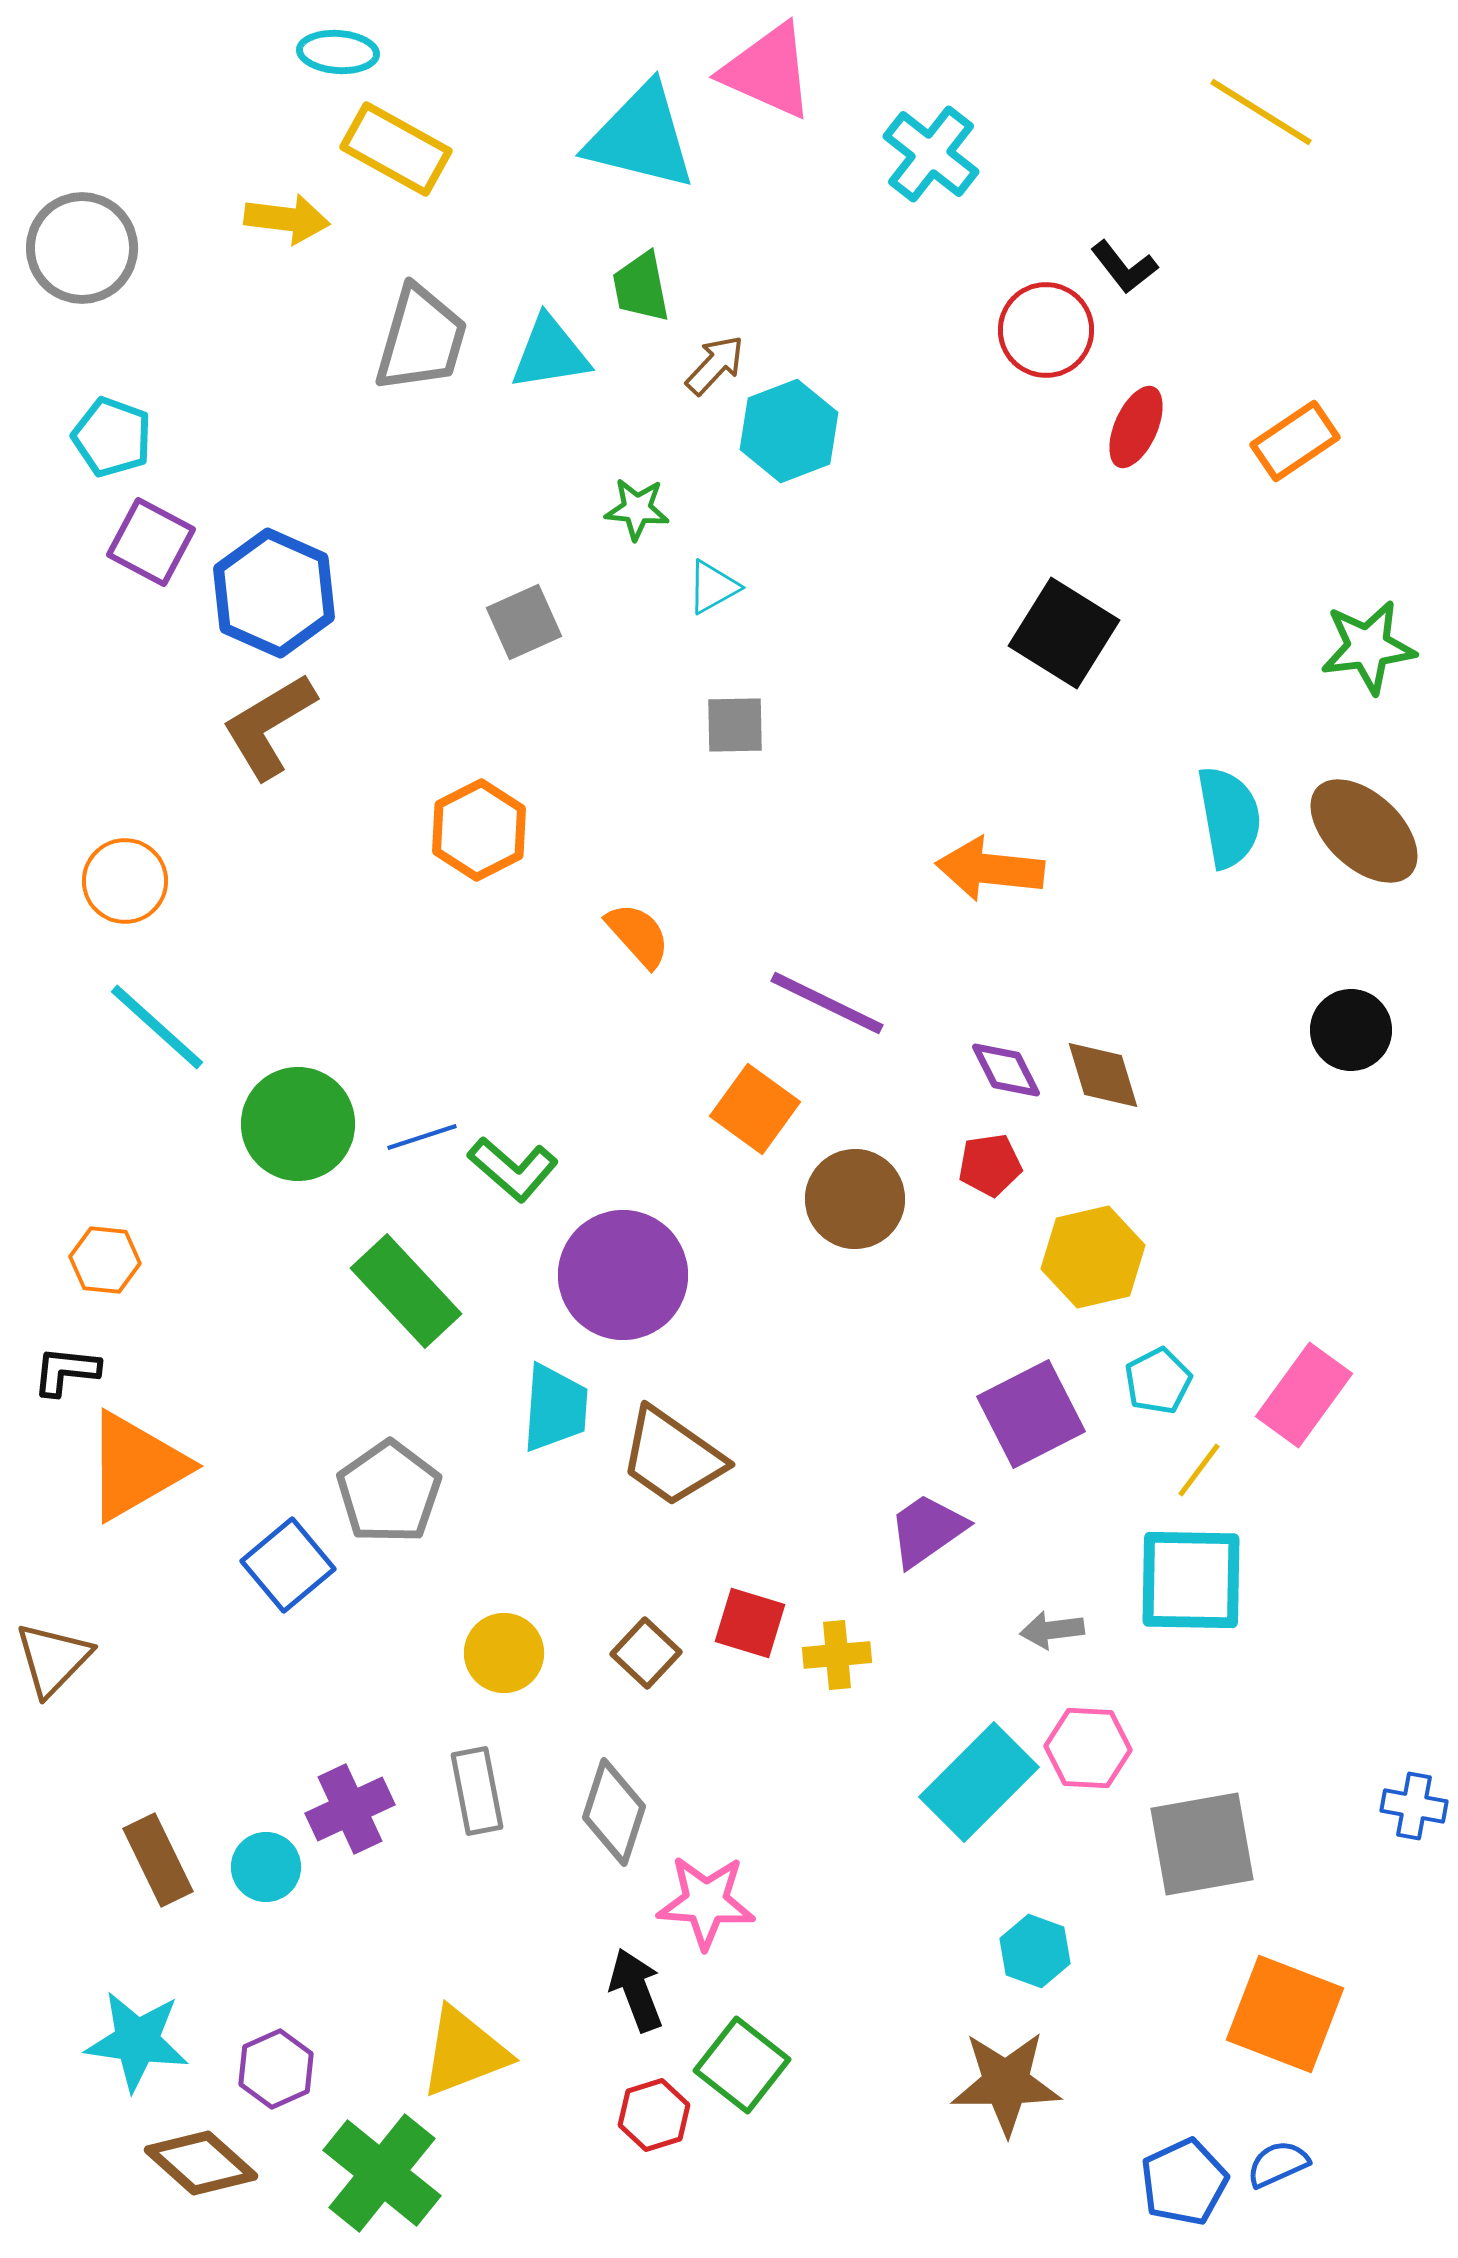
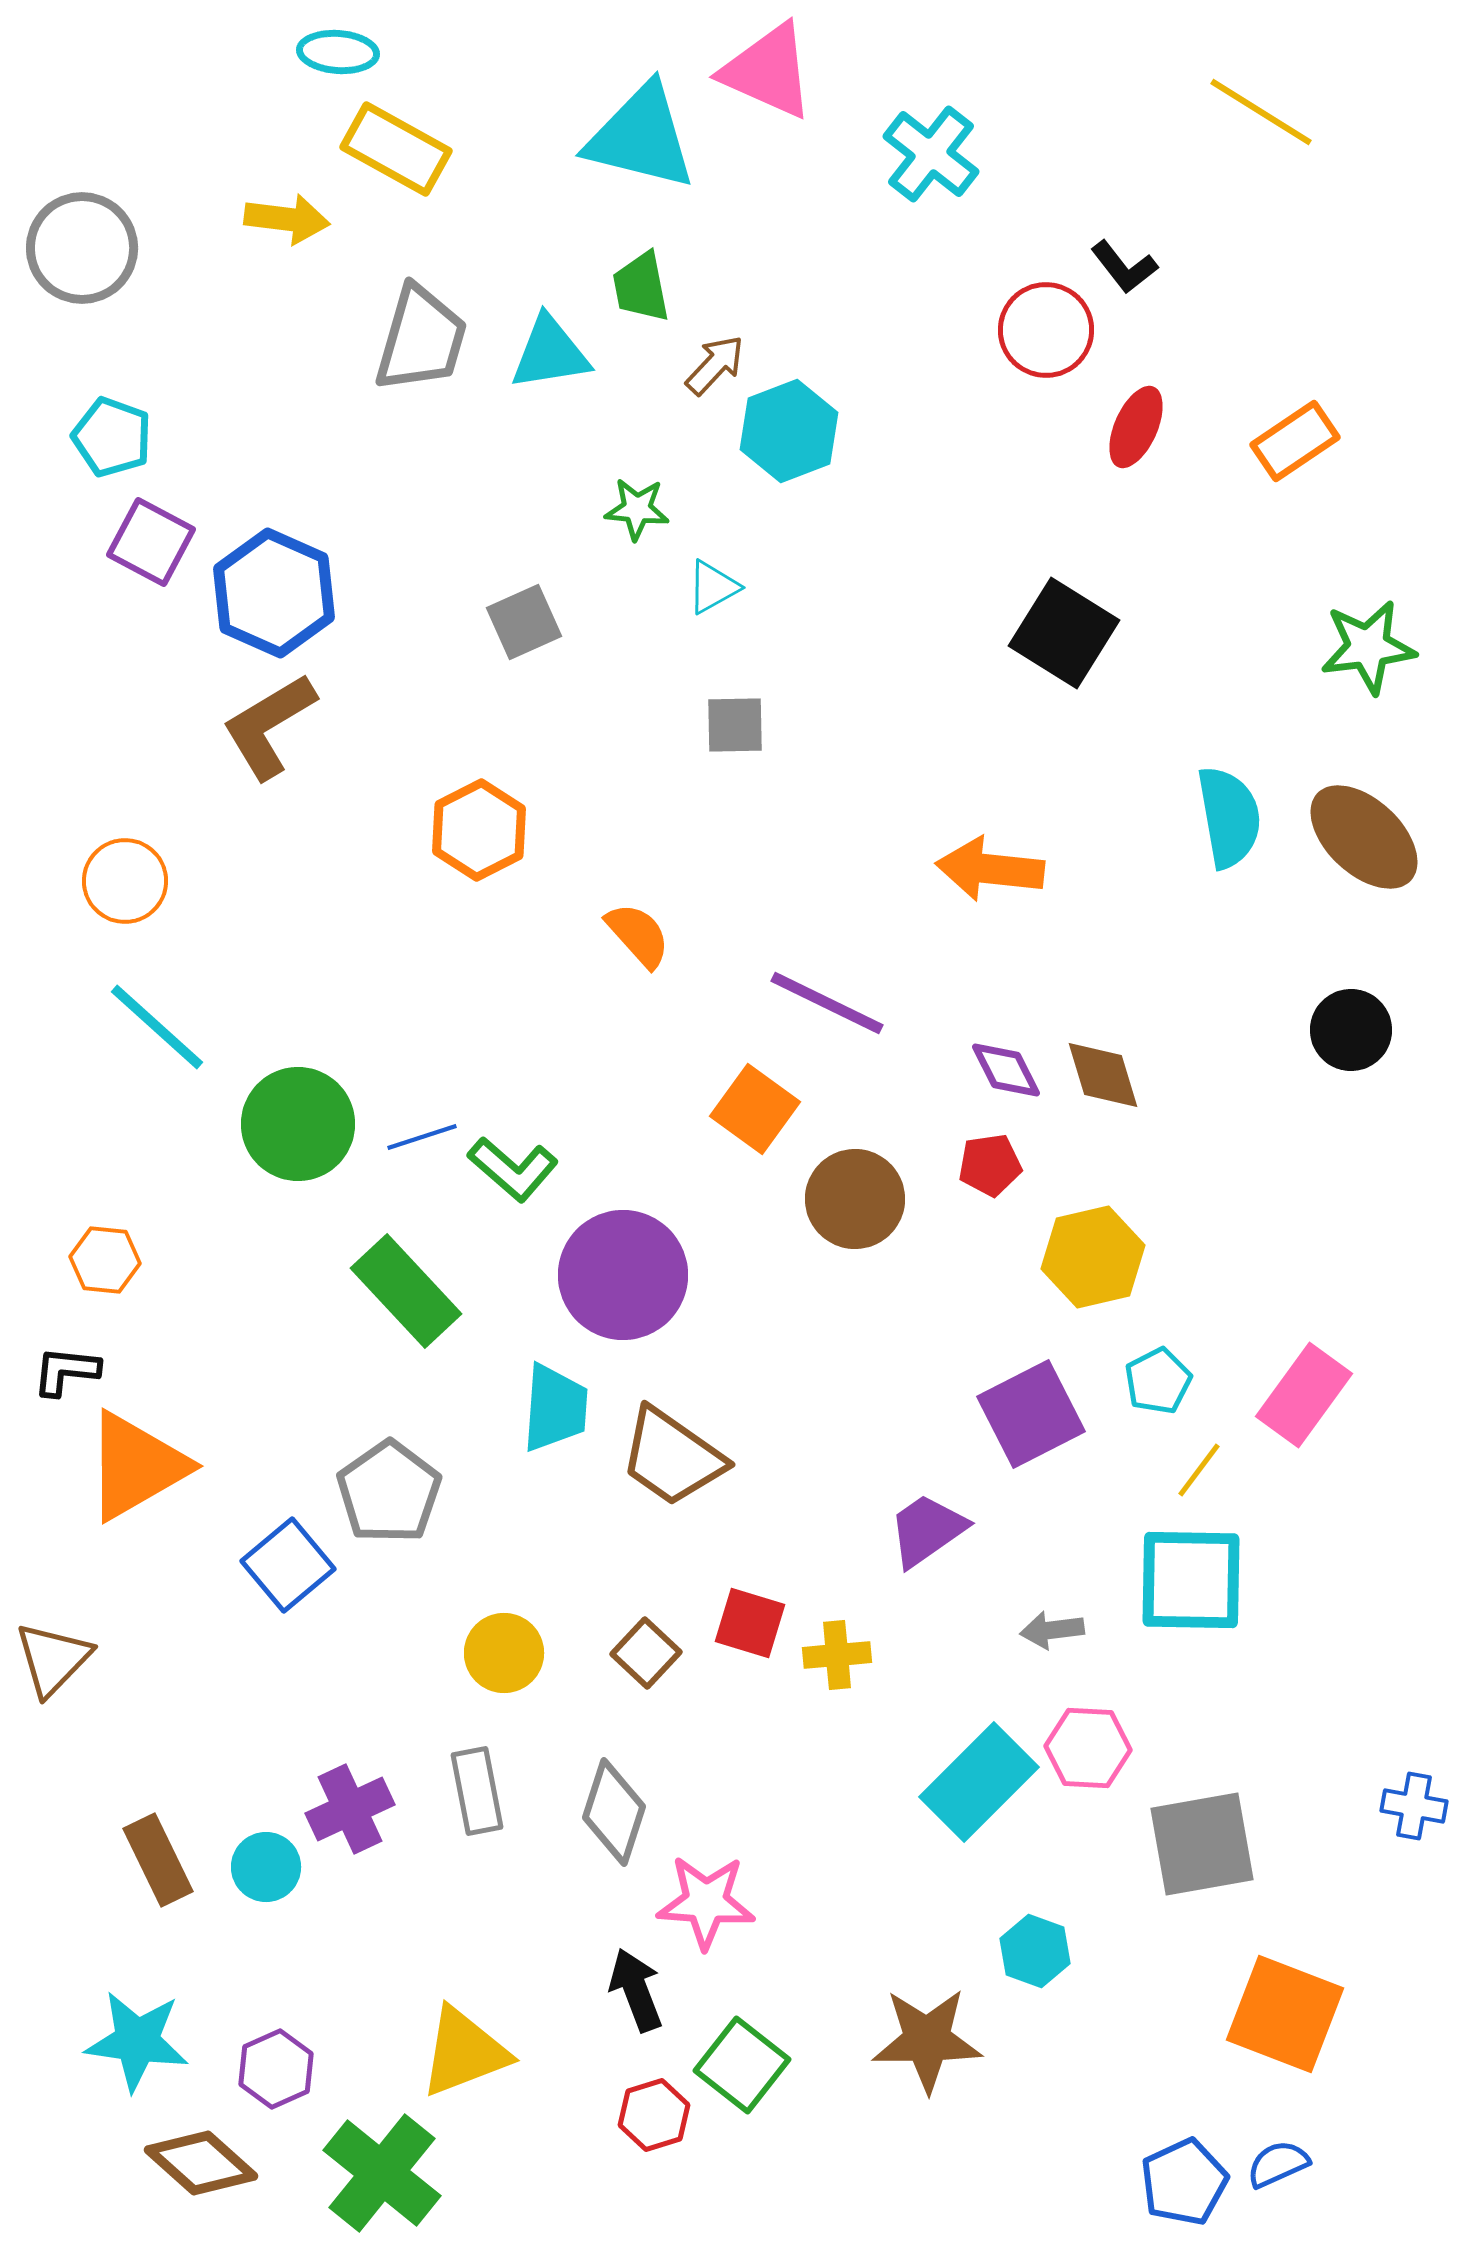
brown ellipse at (1364, 831): moved 6 px down
brown star at (1006, 2083): moved 79 px left, 43 px up
